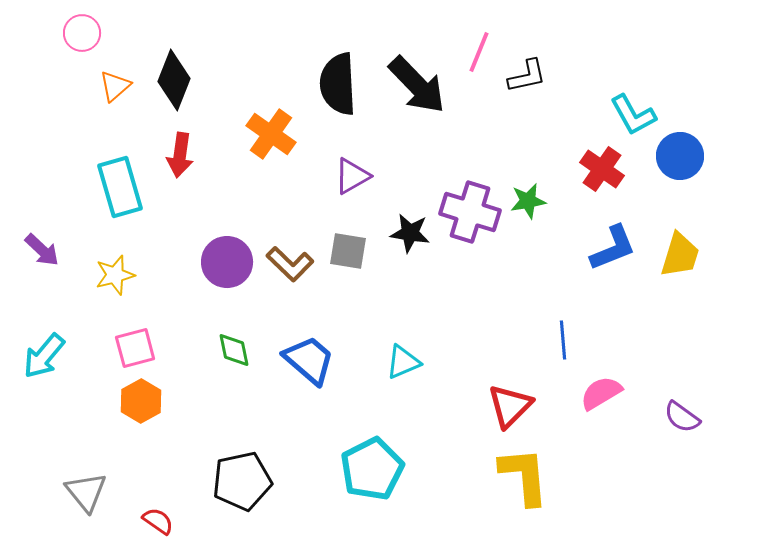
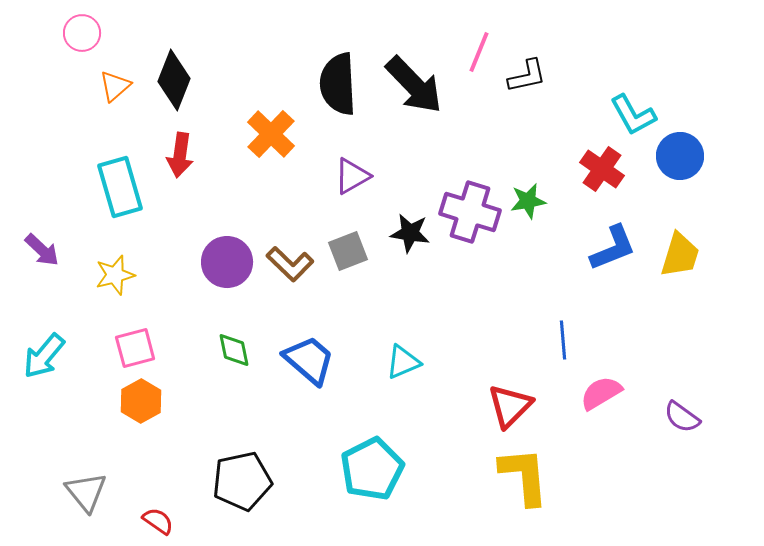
black arrow: moved 3 px left
orange cross: rotated 9 degrees clockwise
gray square: rotated 30 degrees counterclockwise
